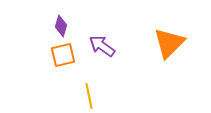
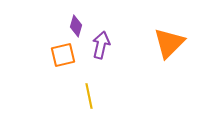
purple diamond: moved 15 px right
purple arrow: moved 1 px left, 1 px up; rotated 68 degrees clockwise
